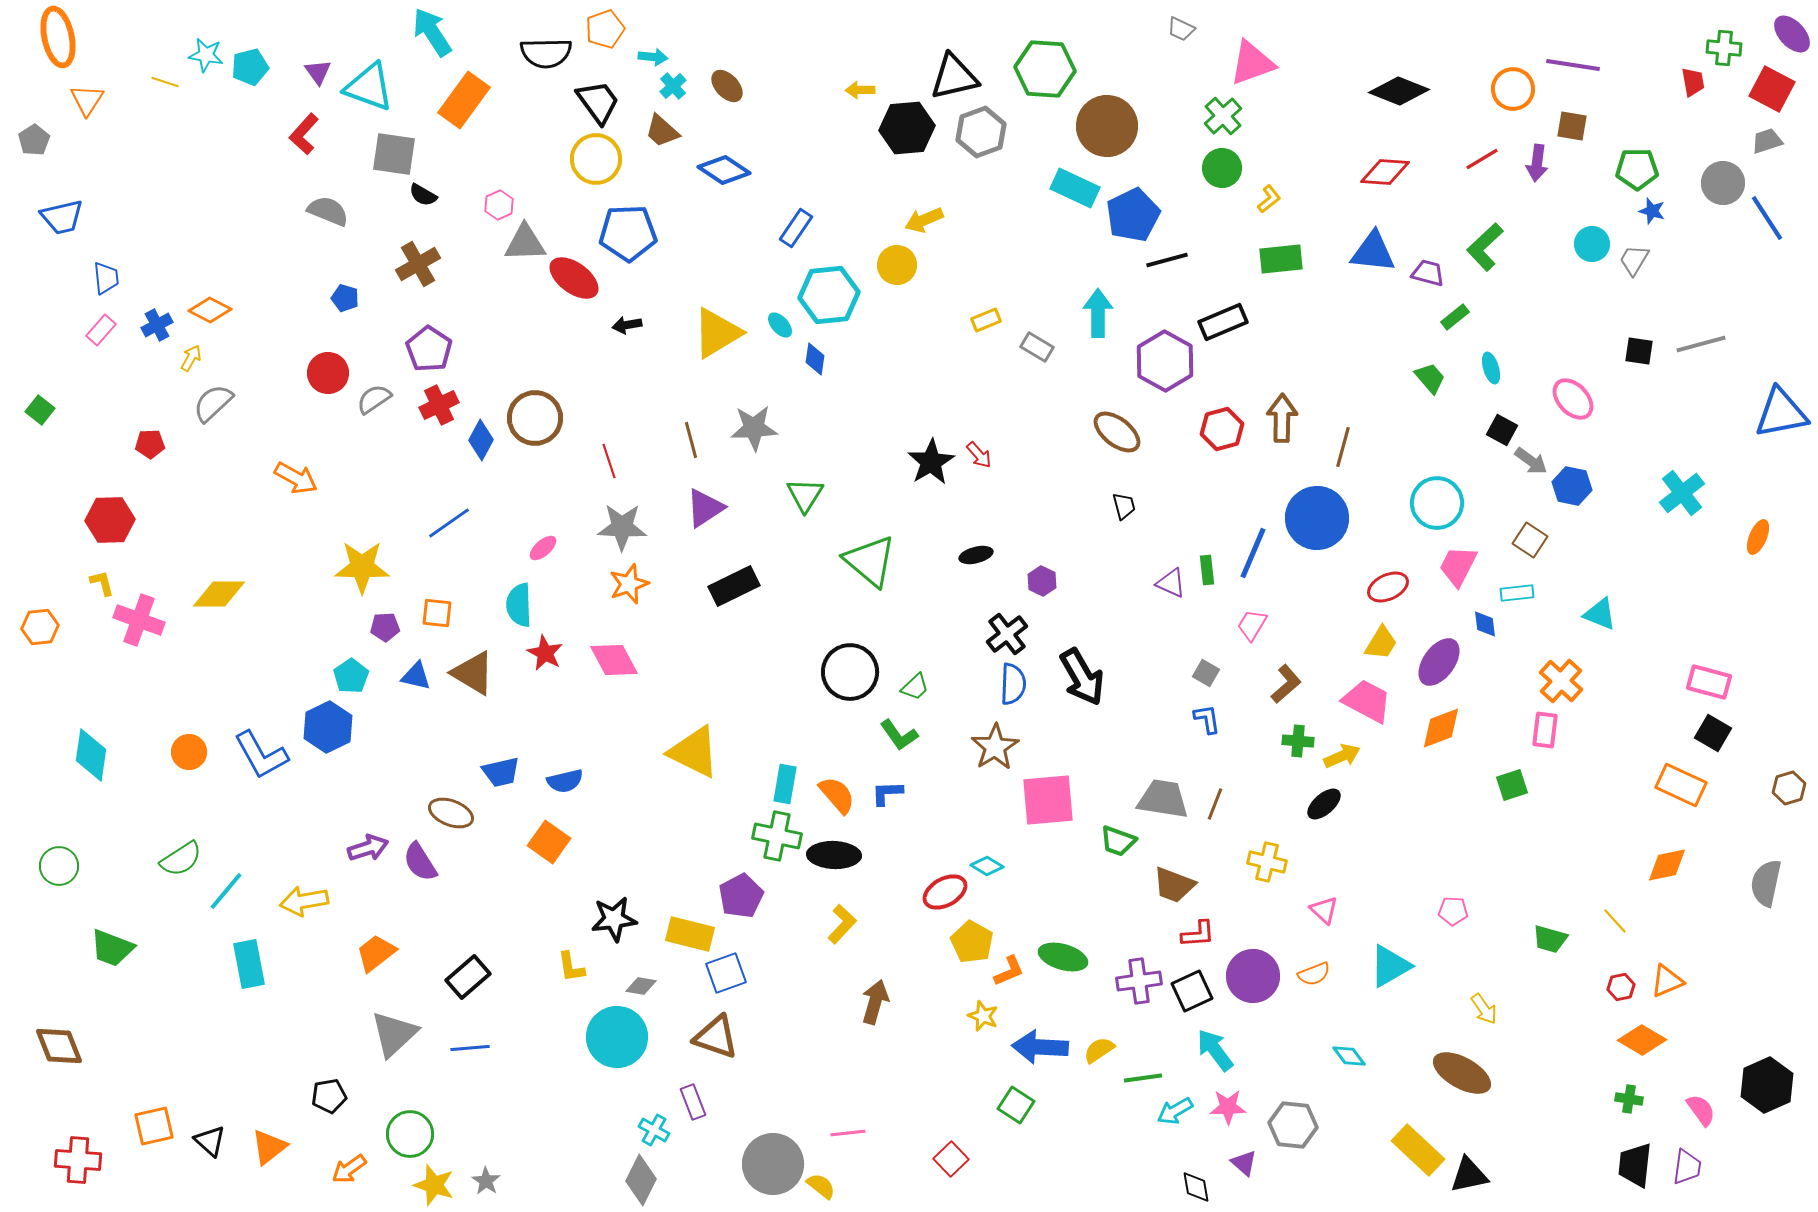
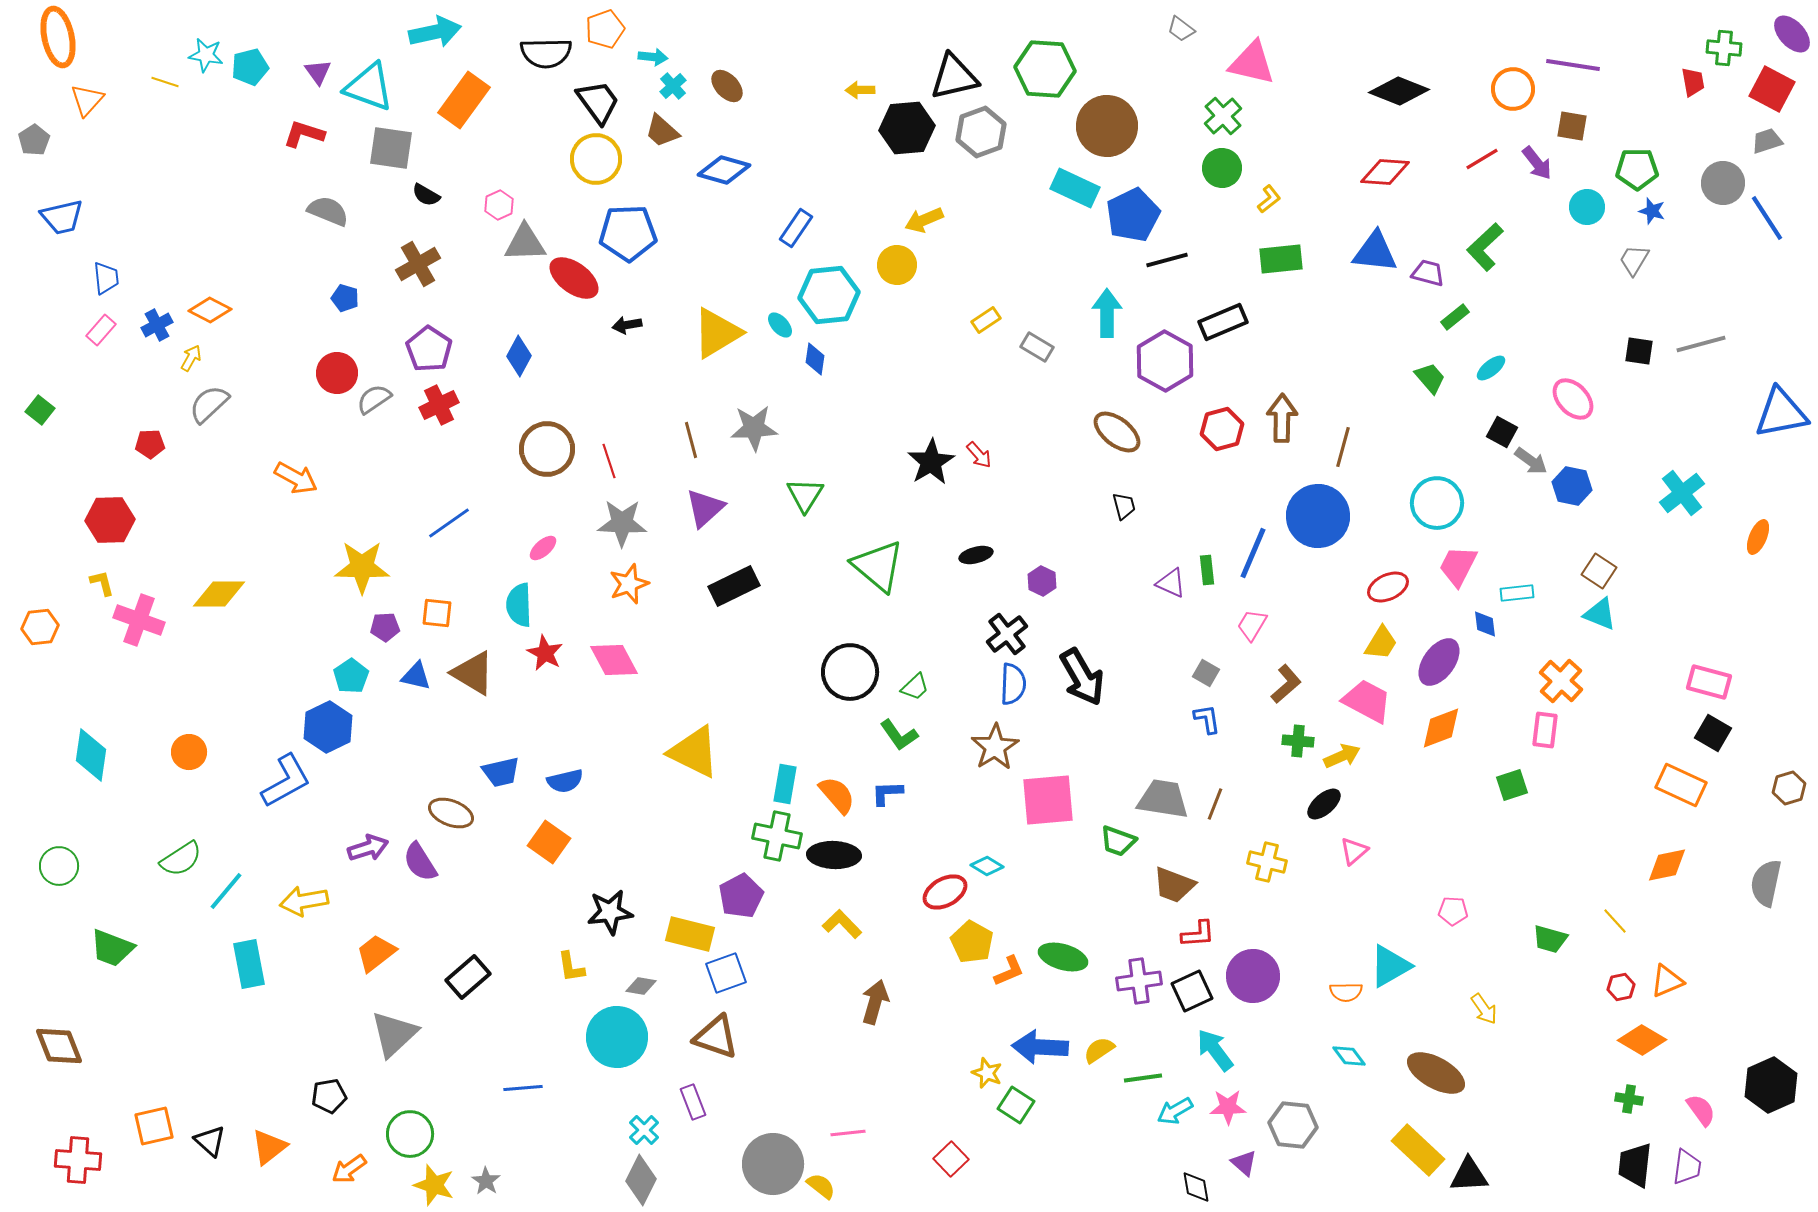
gray trapezoid at (1181, 29): rotated 12 degrees clockwise
cyan arrow at (432, 32): moved 3 px right; rotated 111 degrees clockwise
pink triangle at (1252, 63): rotated 33 degrees clockwise
orange triangle at (87, 100): rotated 9 degrees clockwise
red L-shape at (304, 134): rotated 66 degrees clockwise
gray square at (394, 154): moved 3 px left, 6 px up
purple arrow at (1537, 163): rotated 45 degrees counterclockwise
blue diamond at (724, 170): rotated 18 degrees counterclockwise
black semicircle at (423, 195): moved 3 px right
cyan circle at (1592, 244): moved 5 px left, 37 px up
blue triangle at (1373, 252): moved 2 px right
cyan arrow at (1098, 313): moved 9 px right
yellow rectangle at (986, 320): rotated 12 degrees counterclockwise
cyan ellipse at (1491, 368): rotated 68 degrees clockwise
red circle at (328, 373): moved 9 px right
gray semicircle at (213, 403): moved 4 px left, 1 px down
brown circle at (535, 418): moved 12 px right, 31 px down
black square at (1502, 430): moved 2 px down
blue diamond at (481, 440): moved 38 px right, 84 px up
purple triangle at (705, 508): rotated 9 degrees counterclockwise
blue circle at (1317, 518): moved 1 px right, 2 px up
gray star at (622, 527): moved 4 px up
brown square at (1530, 540): moved 69 px right, 31 px down
green triangle at (870, 561): moved 8 px right, 5 px down
blue L-shape at (261, 755): moved 25 px right, 26 px down; rotated 90 degrees counterclockwise
pink triangle at (1324, 910): moved 30 px right, 59 px up; rotated 36 degrees clockwise
black star at (614, 919): moved 4 px left, 7 px up
yellow L-shape at (842, 924): rotated 87 degrees counterclockwise
orange semicircle at (1314, 974): moved 32 px right, 18 px down; rotated 20 degrees clockwise
yellow star at (983, 1016): moved 4 px right, 57 px down
blue line at (470, 1048): moved 53 px right, 40 px down
brown ellipse at (1462, 1073): moved 26 px left
black hexagon at (1767, 1085): moved 4 px right
cyan cross at (654, 1130): moved 10 px left; rotated 16 degrees clockwise
black triangle at (1469, 1175): rotated 9 degrees clockwise
